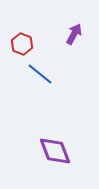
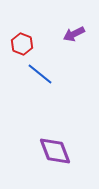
purple arrow: rotated 145 degrees counterclockwise
